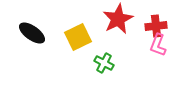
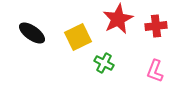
pink L-shape: moved 3 px left, 26 px down
